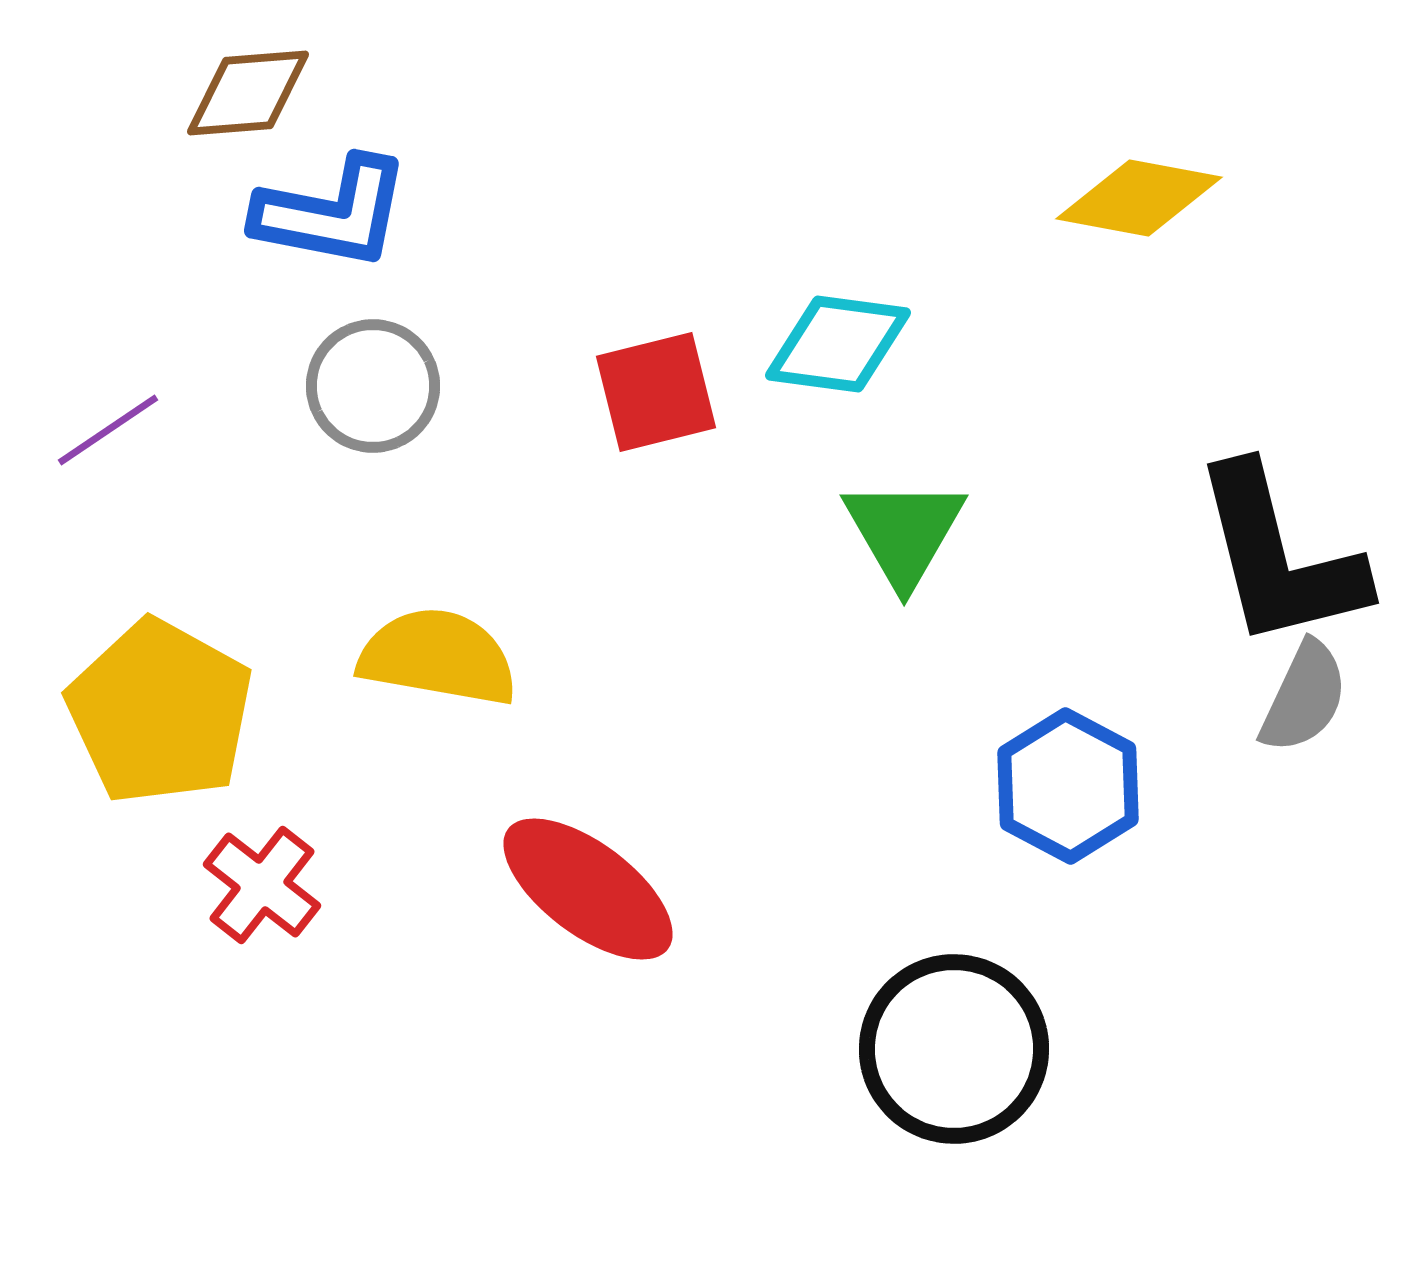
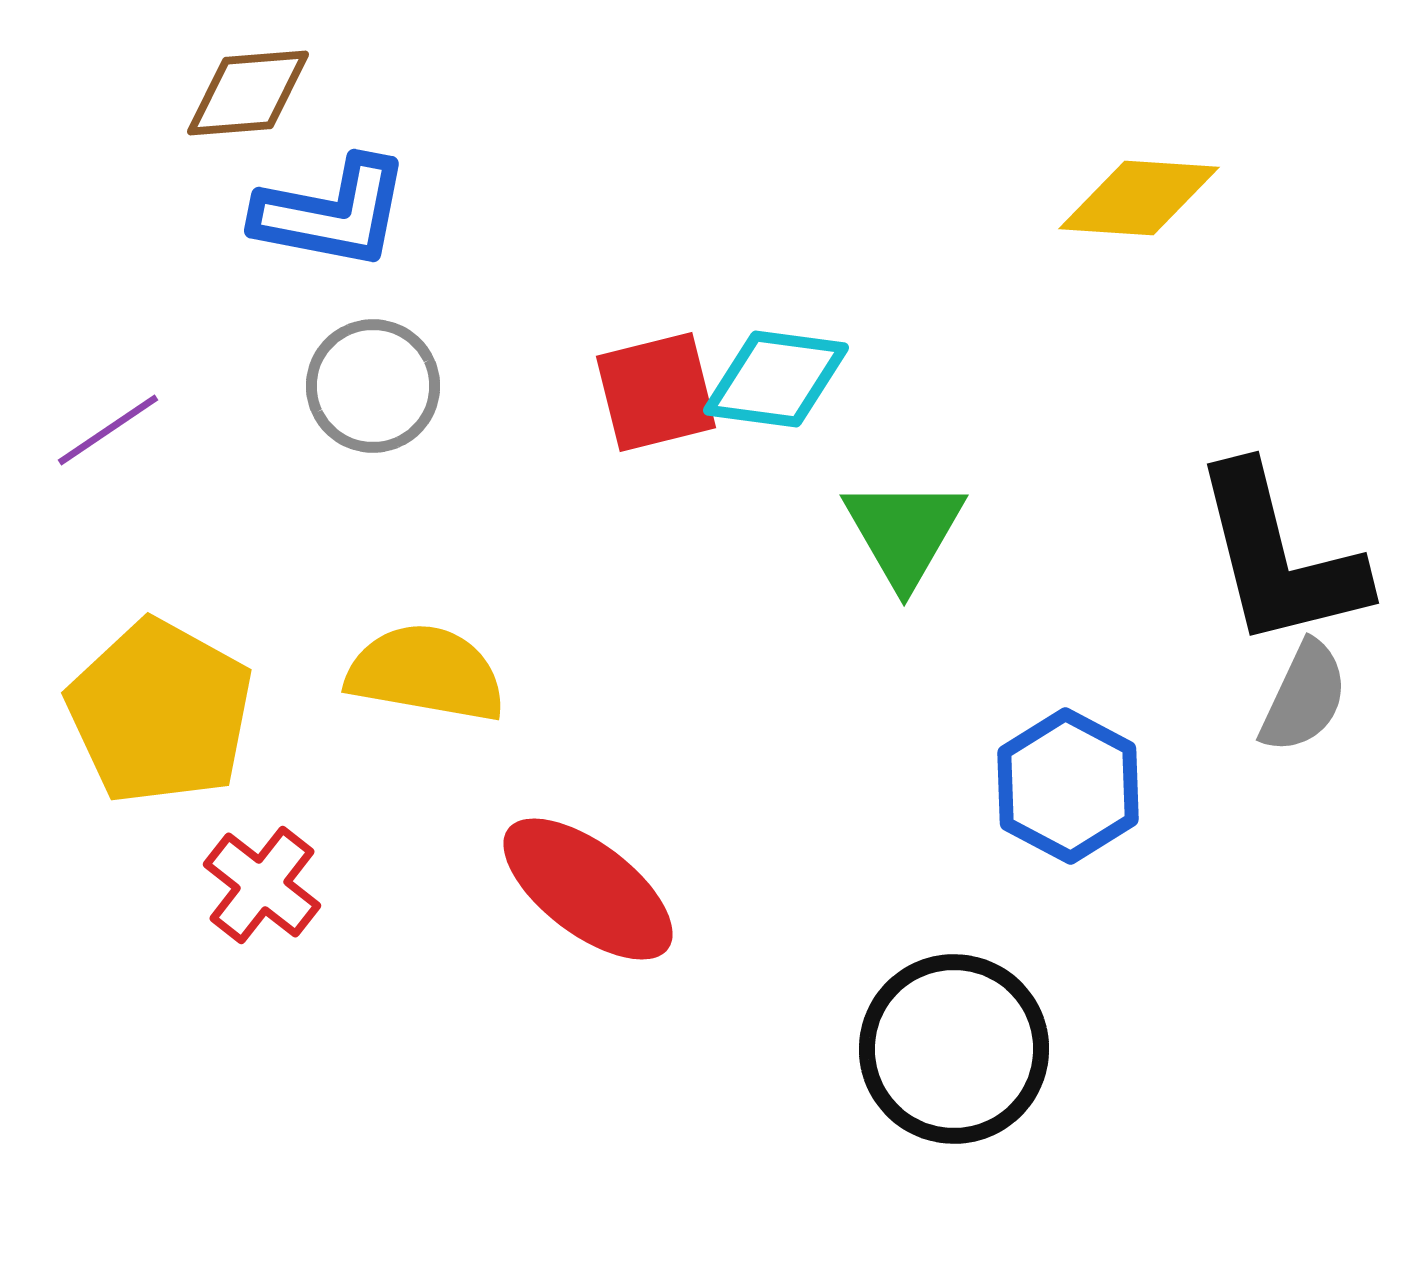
yellow diamond: rotated 7 degrees counterclockwise
cyan diamond: moved 62 px left, 35 px down
yellow semicircle: moved 12 px left, 16 px down
